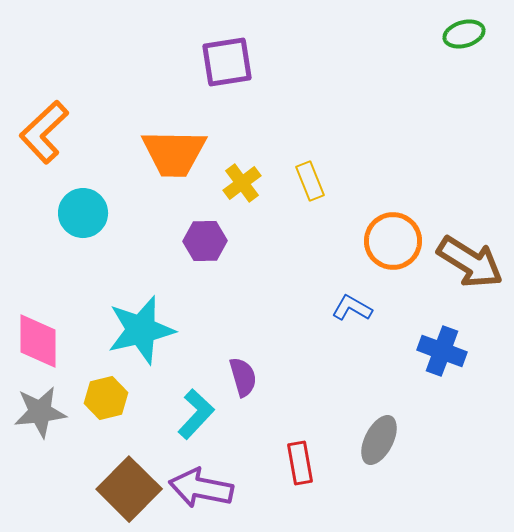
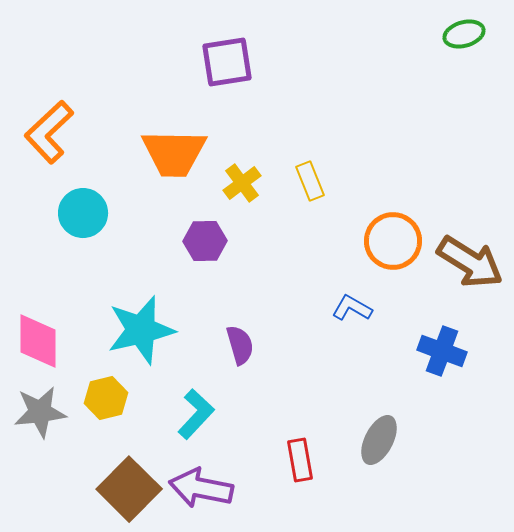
orange L-shape: moved 5 px right
purple semicircle: moved 3 px left, 32 px up
red rectangle: moved 3 px up
